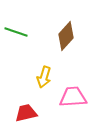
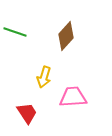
green line: moved 1 px left
red trapezoid: moved 1 px right; rotated 70 degrees clockwise
